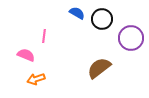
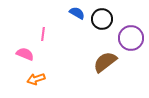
pink line: moved 1 px left, 2 px up
pink semicircle: moved 1 px left, 1 px up
brown semicircle: moved 6 px right, 6 px up
